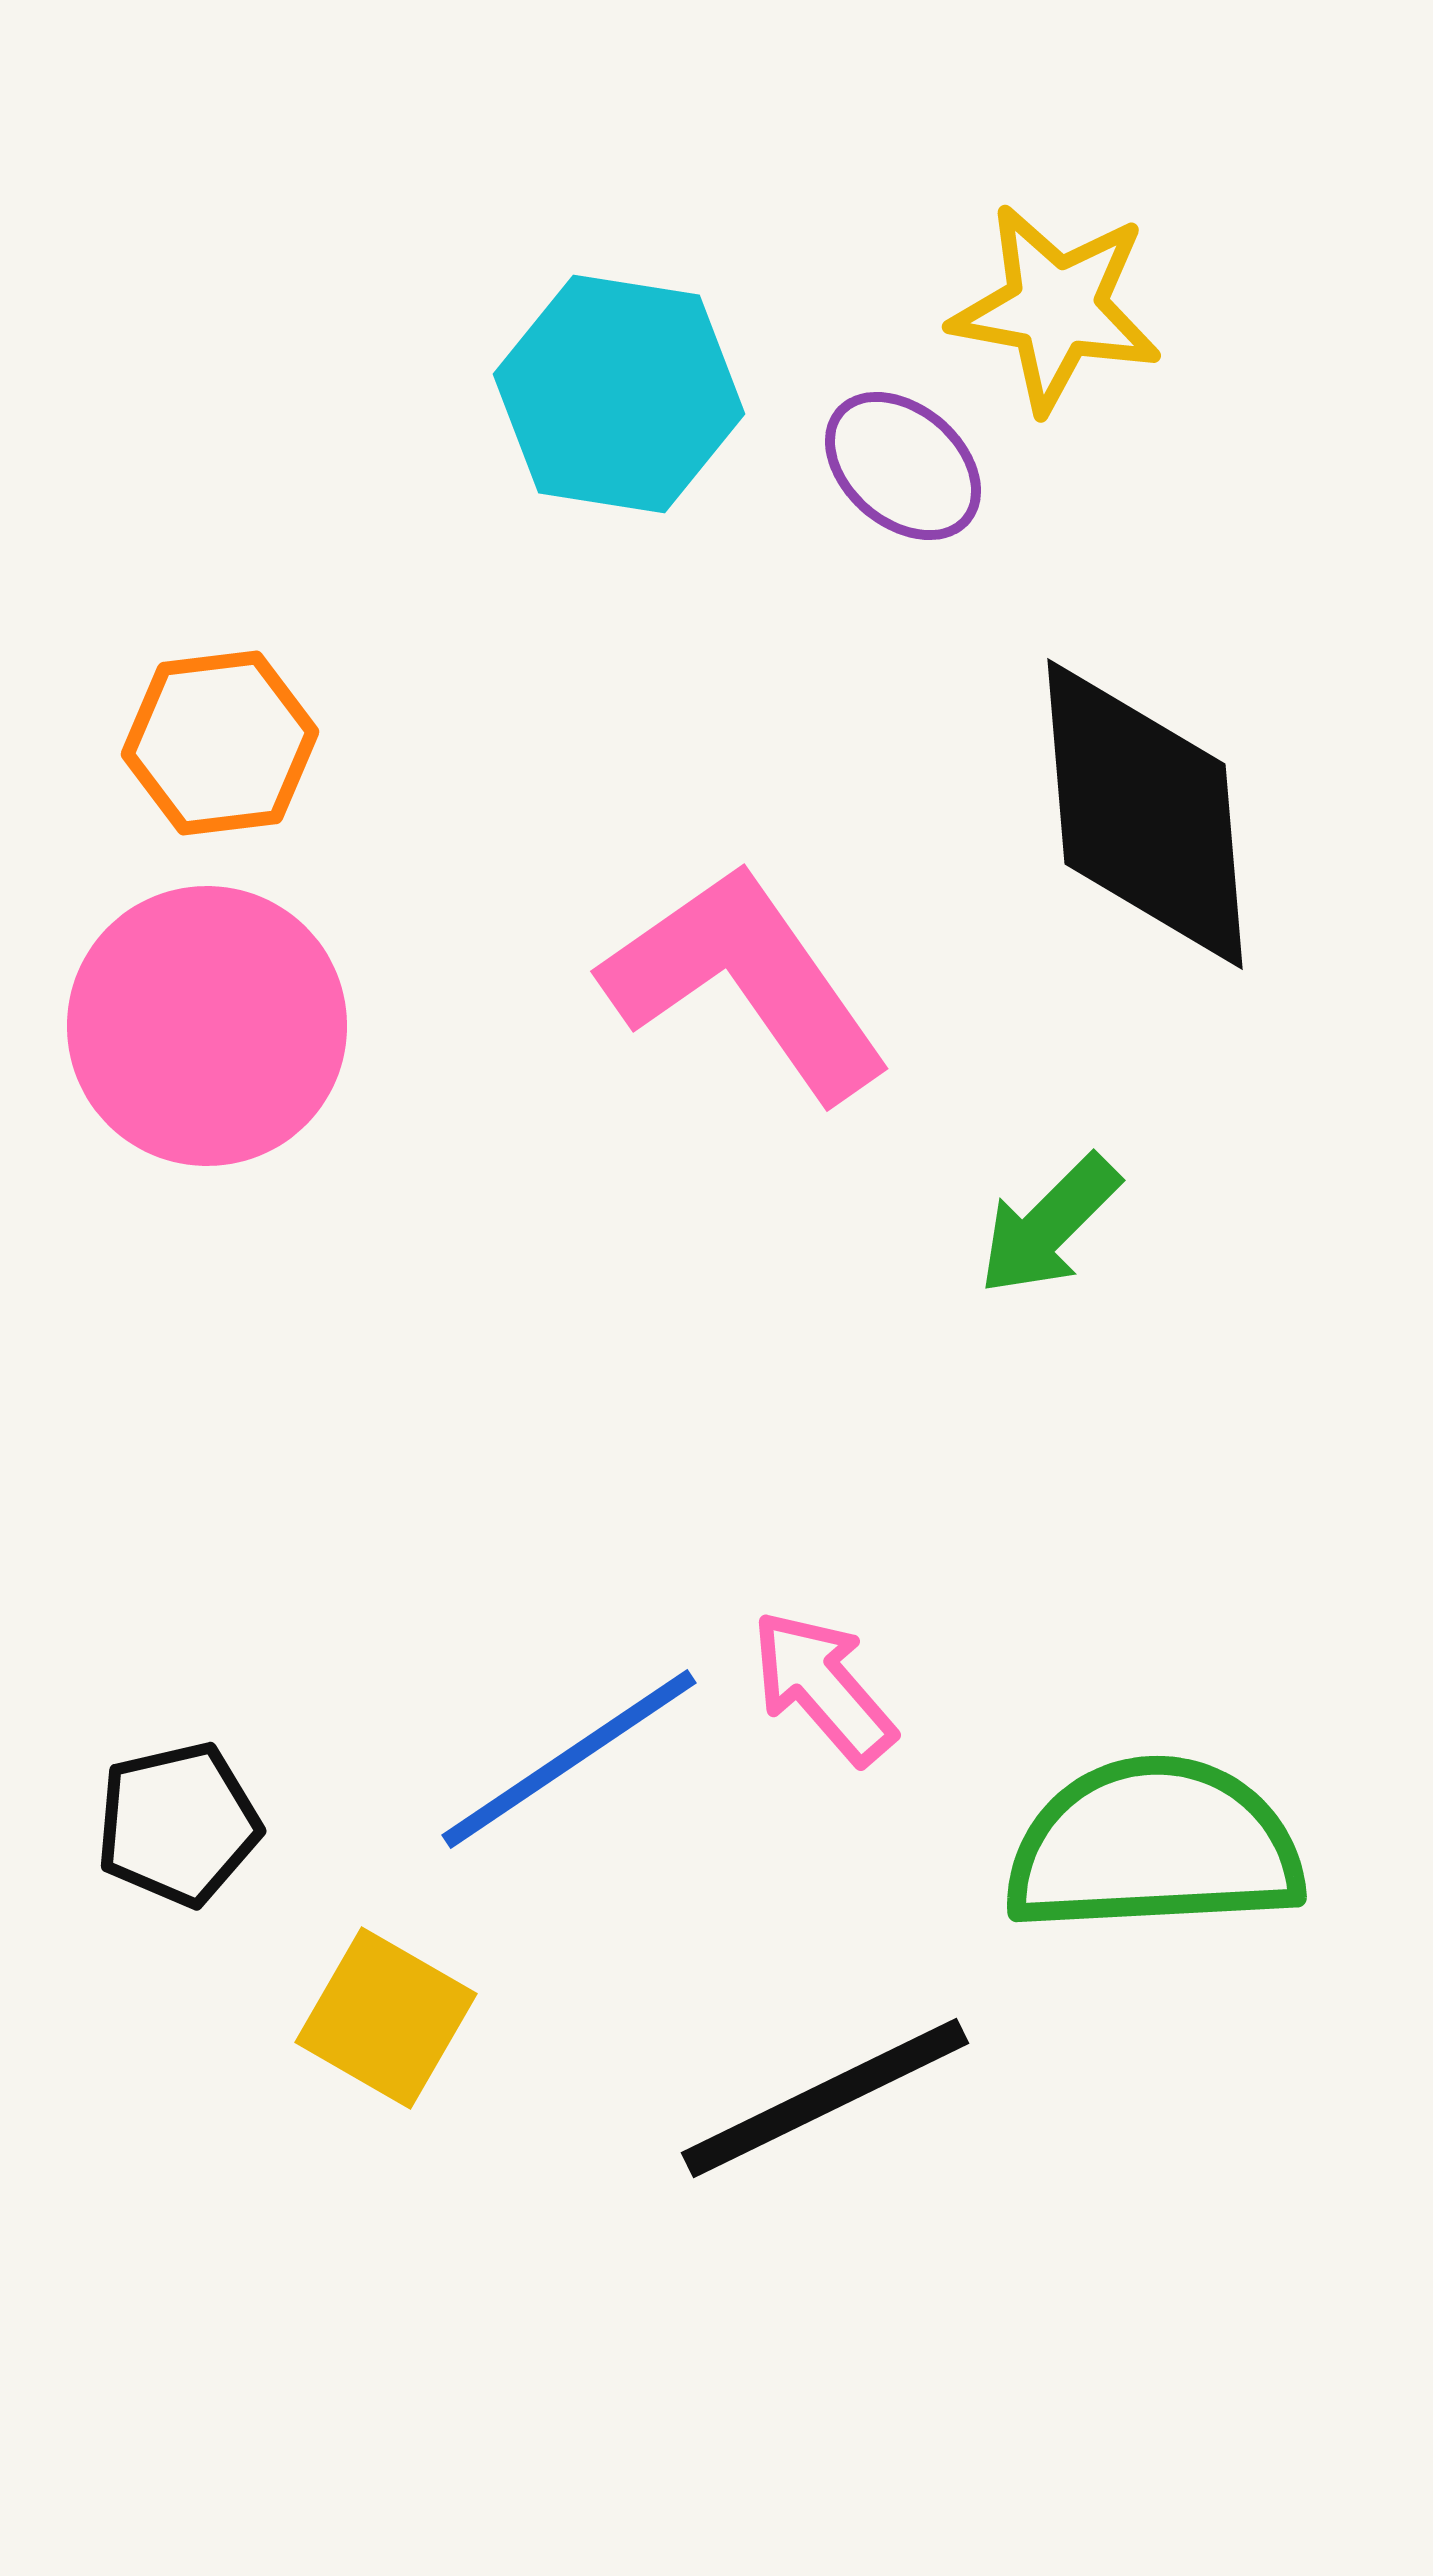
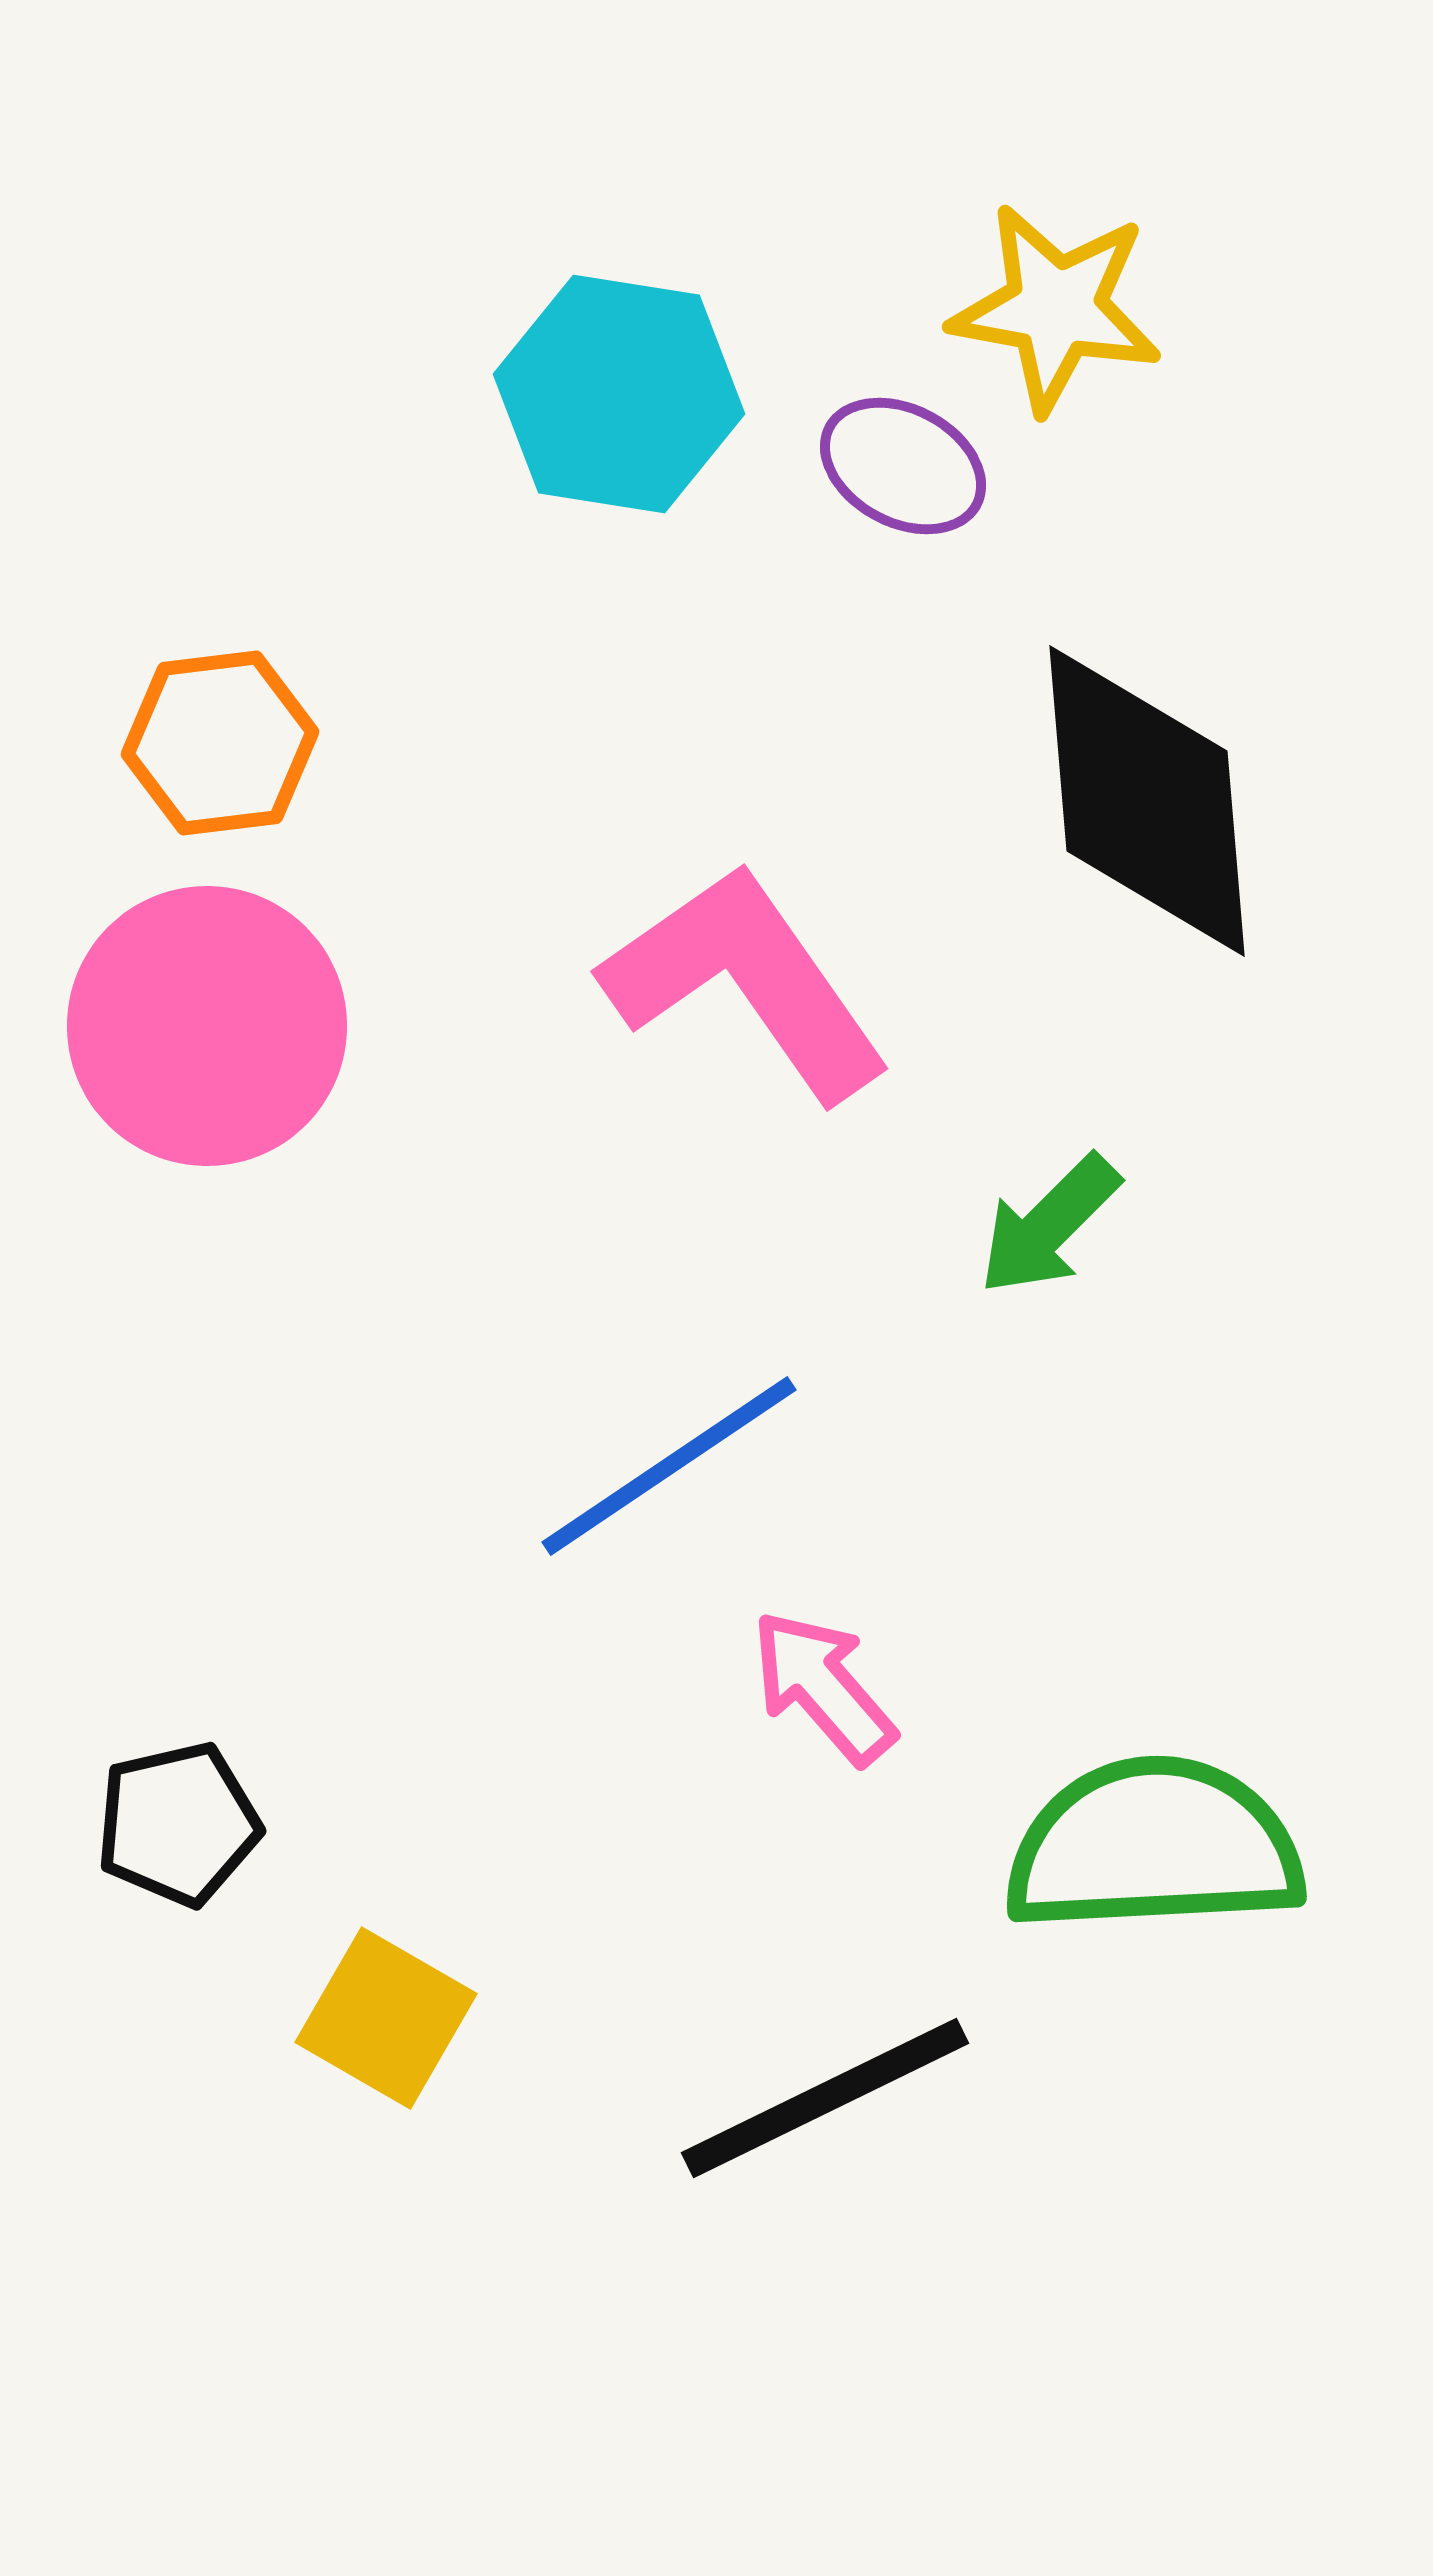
purple ellipse: rotated 13 degrees counterclockwise
black diamond: moved 2 px right, 13 px up
blue line: moved 100 px right, 293 px up
